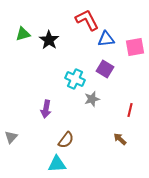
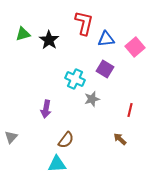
red L-shape: moved 3 px left, 3 px down; rotated 40 degrees clockwise
pink square: rotated 30 degrees counterclockwise
